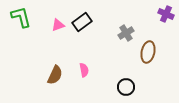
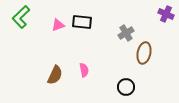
green L-shape: rotated 120 degrees counterclockwise
black rectangle: rotated 42 degrees clockwise
brown ellipse: moved 4 px left, 1 px down
